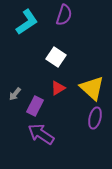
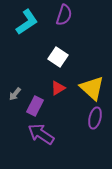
white square: moved 2 px right
